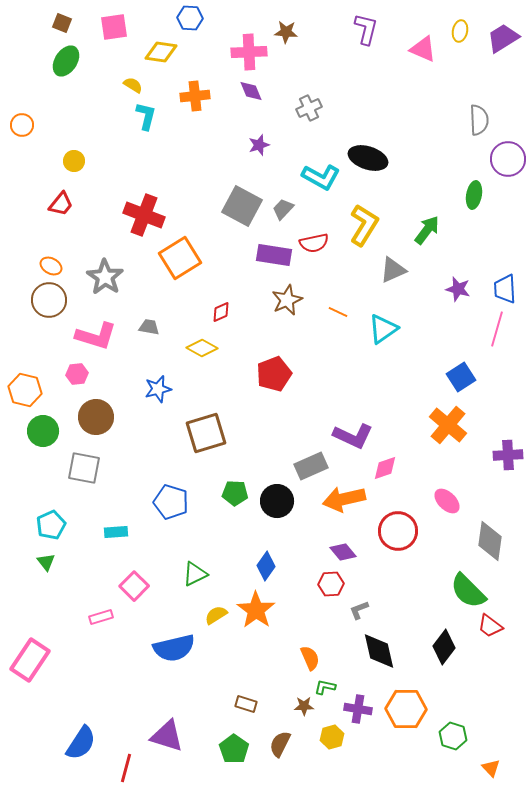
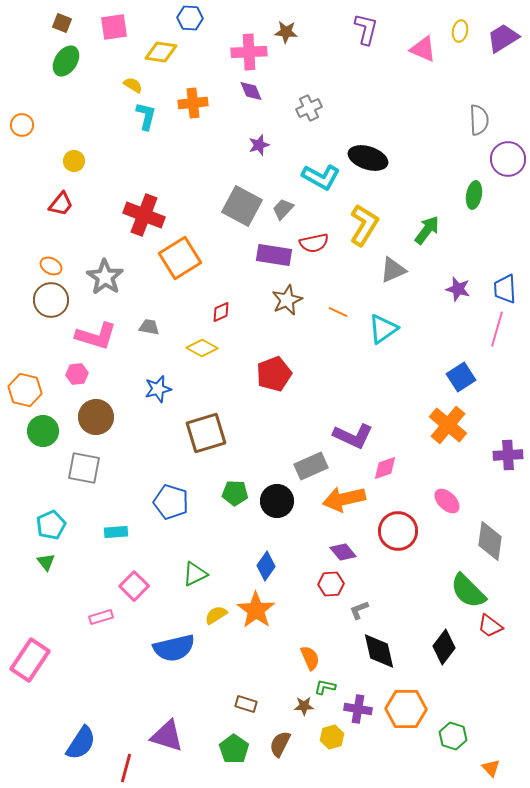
orange cross at (195, 96): moved 2 px left, 7 px down
brown circle at (49, 300): moved 2 px right
